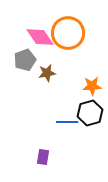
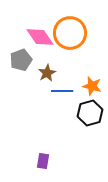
orange circle: moved 2 px right
gray pentagon: moved 4 px left
brown star: rotated 18 degrees counterclockwise
orange star: rotated 18 degrees clockwise
blue line: moved 5 px left, 31 px up
purple rectangle: moved 4 px down
